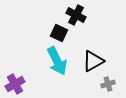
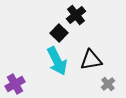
black cross: rotated 24 degrees clockwise
black square: rotated 18 degrees clockwise
black triangle: moved 2 px left, 1 px up; rotated 20 degrees clockwise
gray cross: rotated 24 degrees counterclockwise
